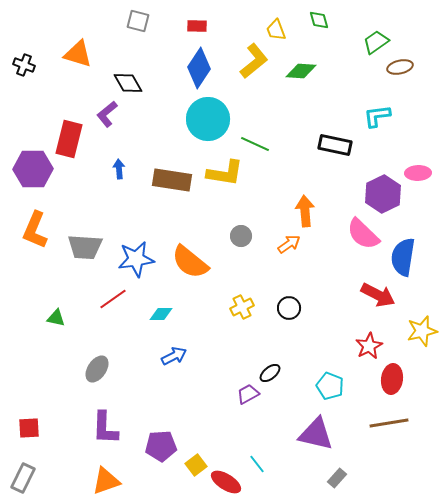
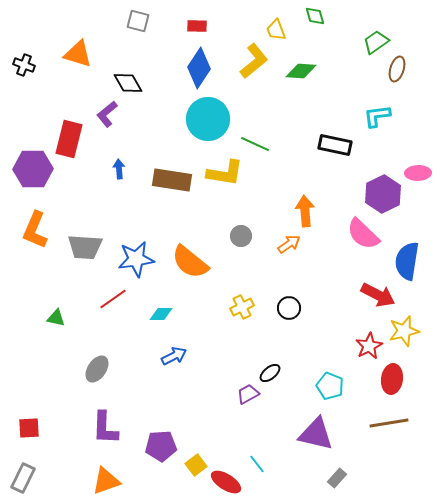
green diamond at (319, 20): moved 4 px left, 4 px up
brown ellipse at (400, 67): moved 3 px left, 2 px down; rotated 60 degrees counterclockwise
blue semicircle at (403, 257): moved 4 px right, 4 px down
yellow star at (422, 331): moved 18 px left
